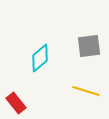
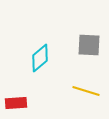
gray square: moved 1 px up; rotated 10 degrees clockwise
red rectangle: rotated 55 degrees counterclockwise
